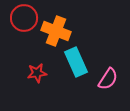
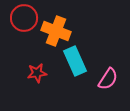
cyan rectangle: moved 1 px left, 1 px up
